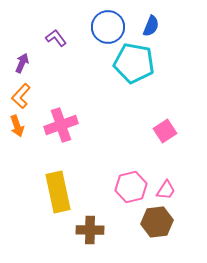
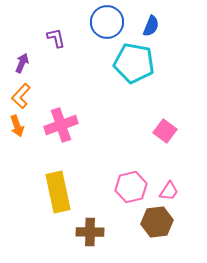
blue circle: moved 1 px left, 5 px up
purple L-shape: rotated 25 degrees clockwise
pink square: rotated 20 degrees counterclockwise
pink trapezoid: moved 3 px right, 1 px down
brown cross: moved 2 px down
